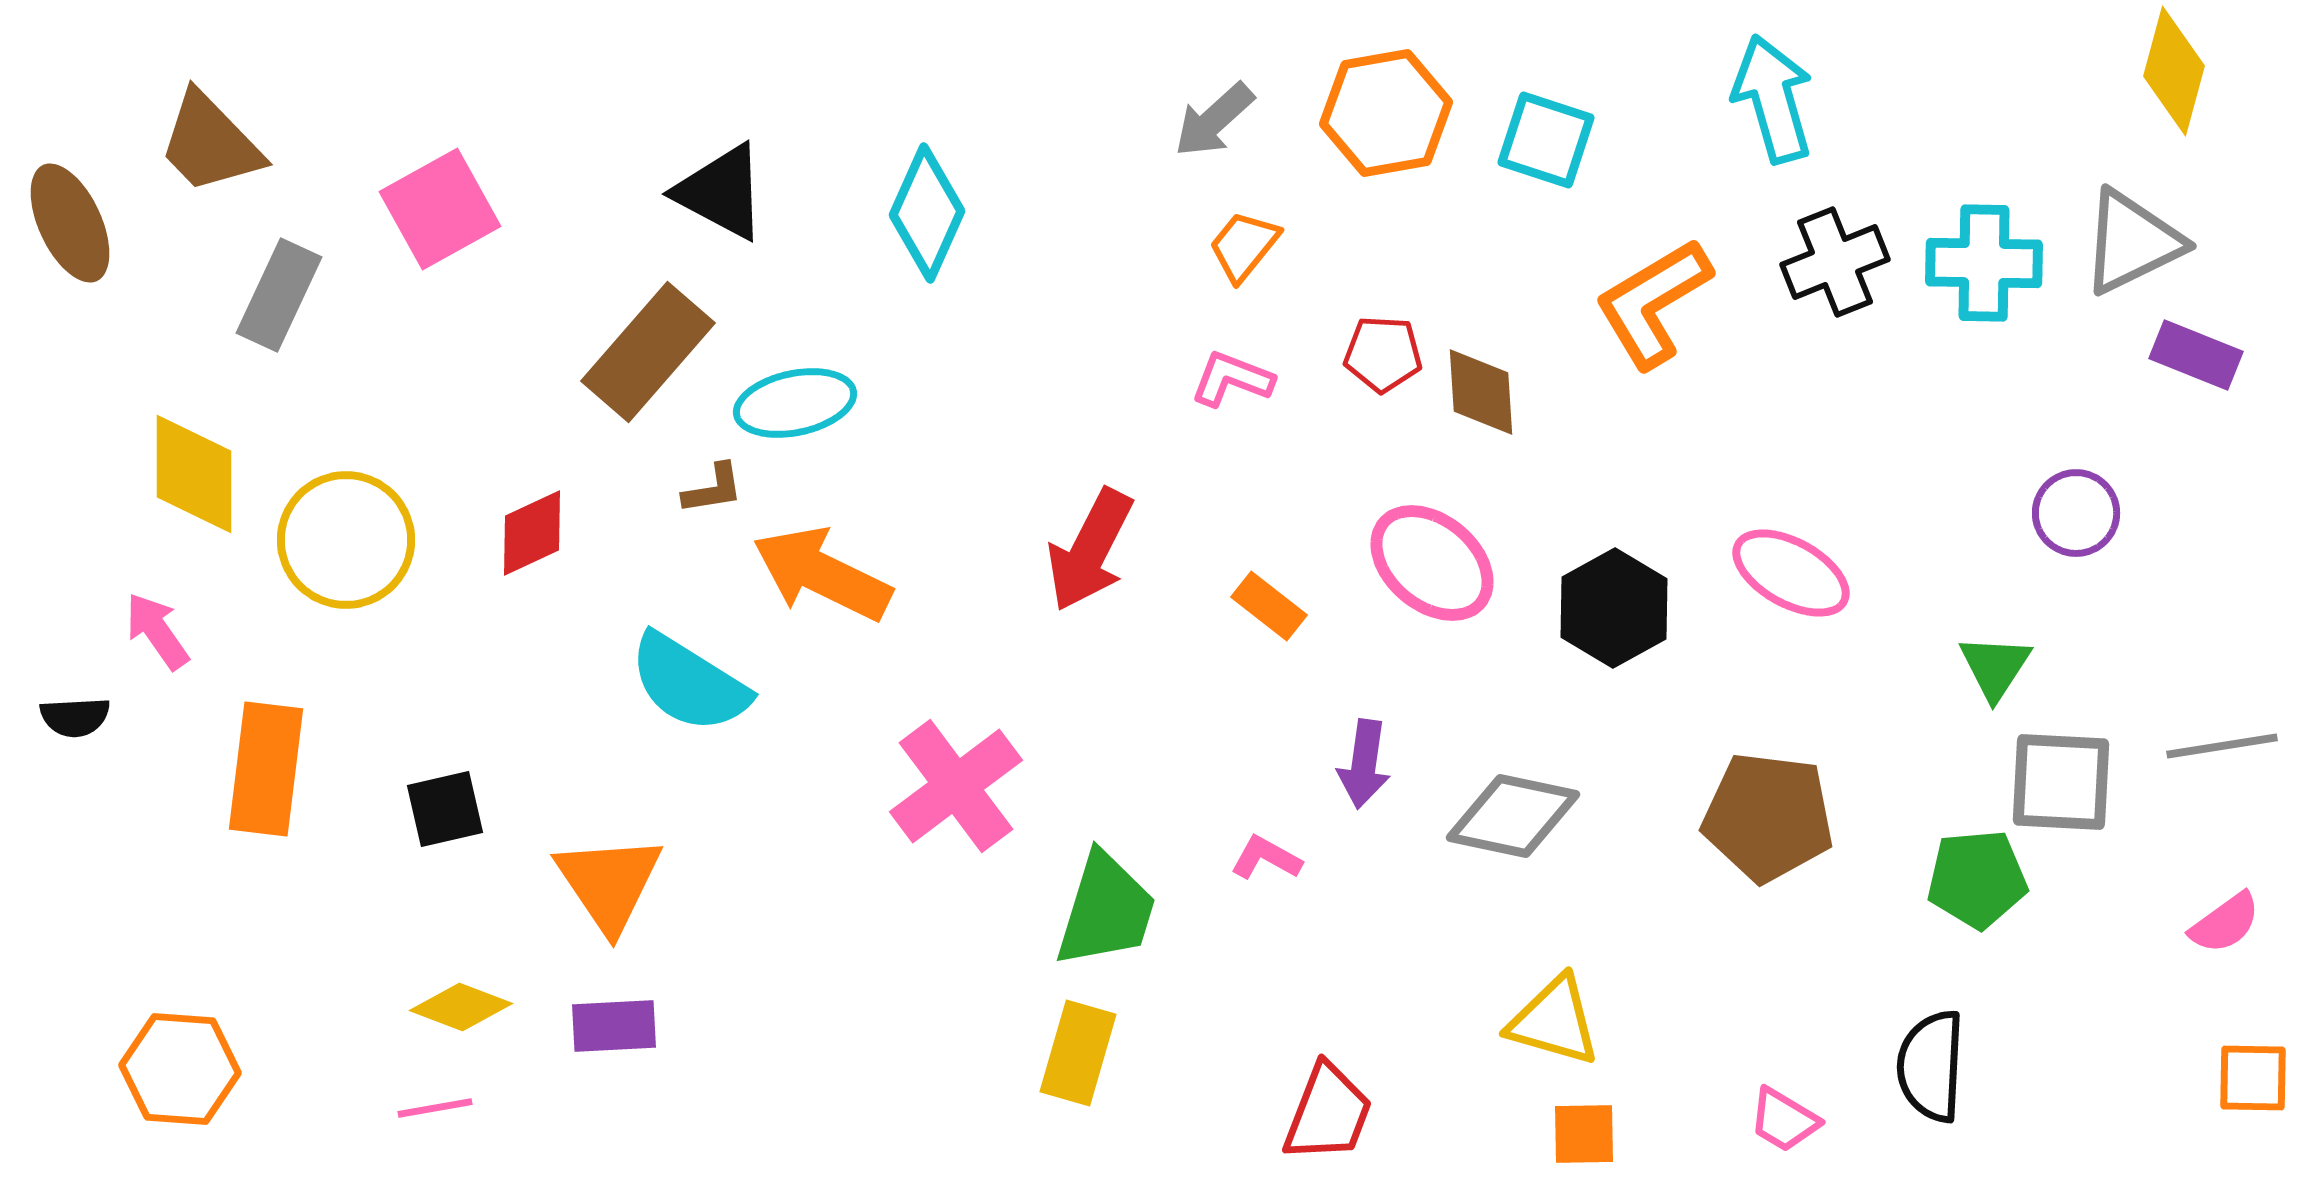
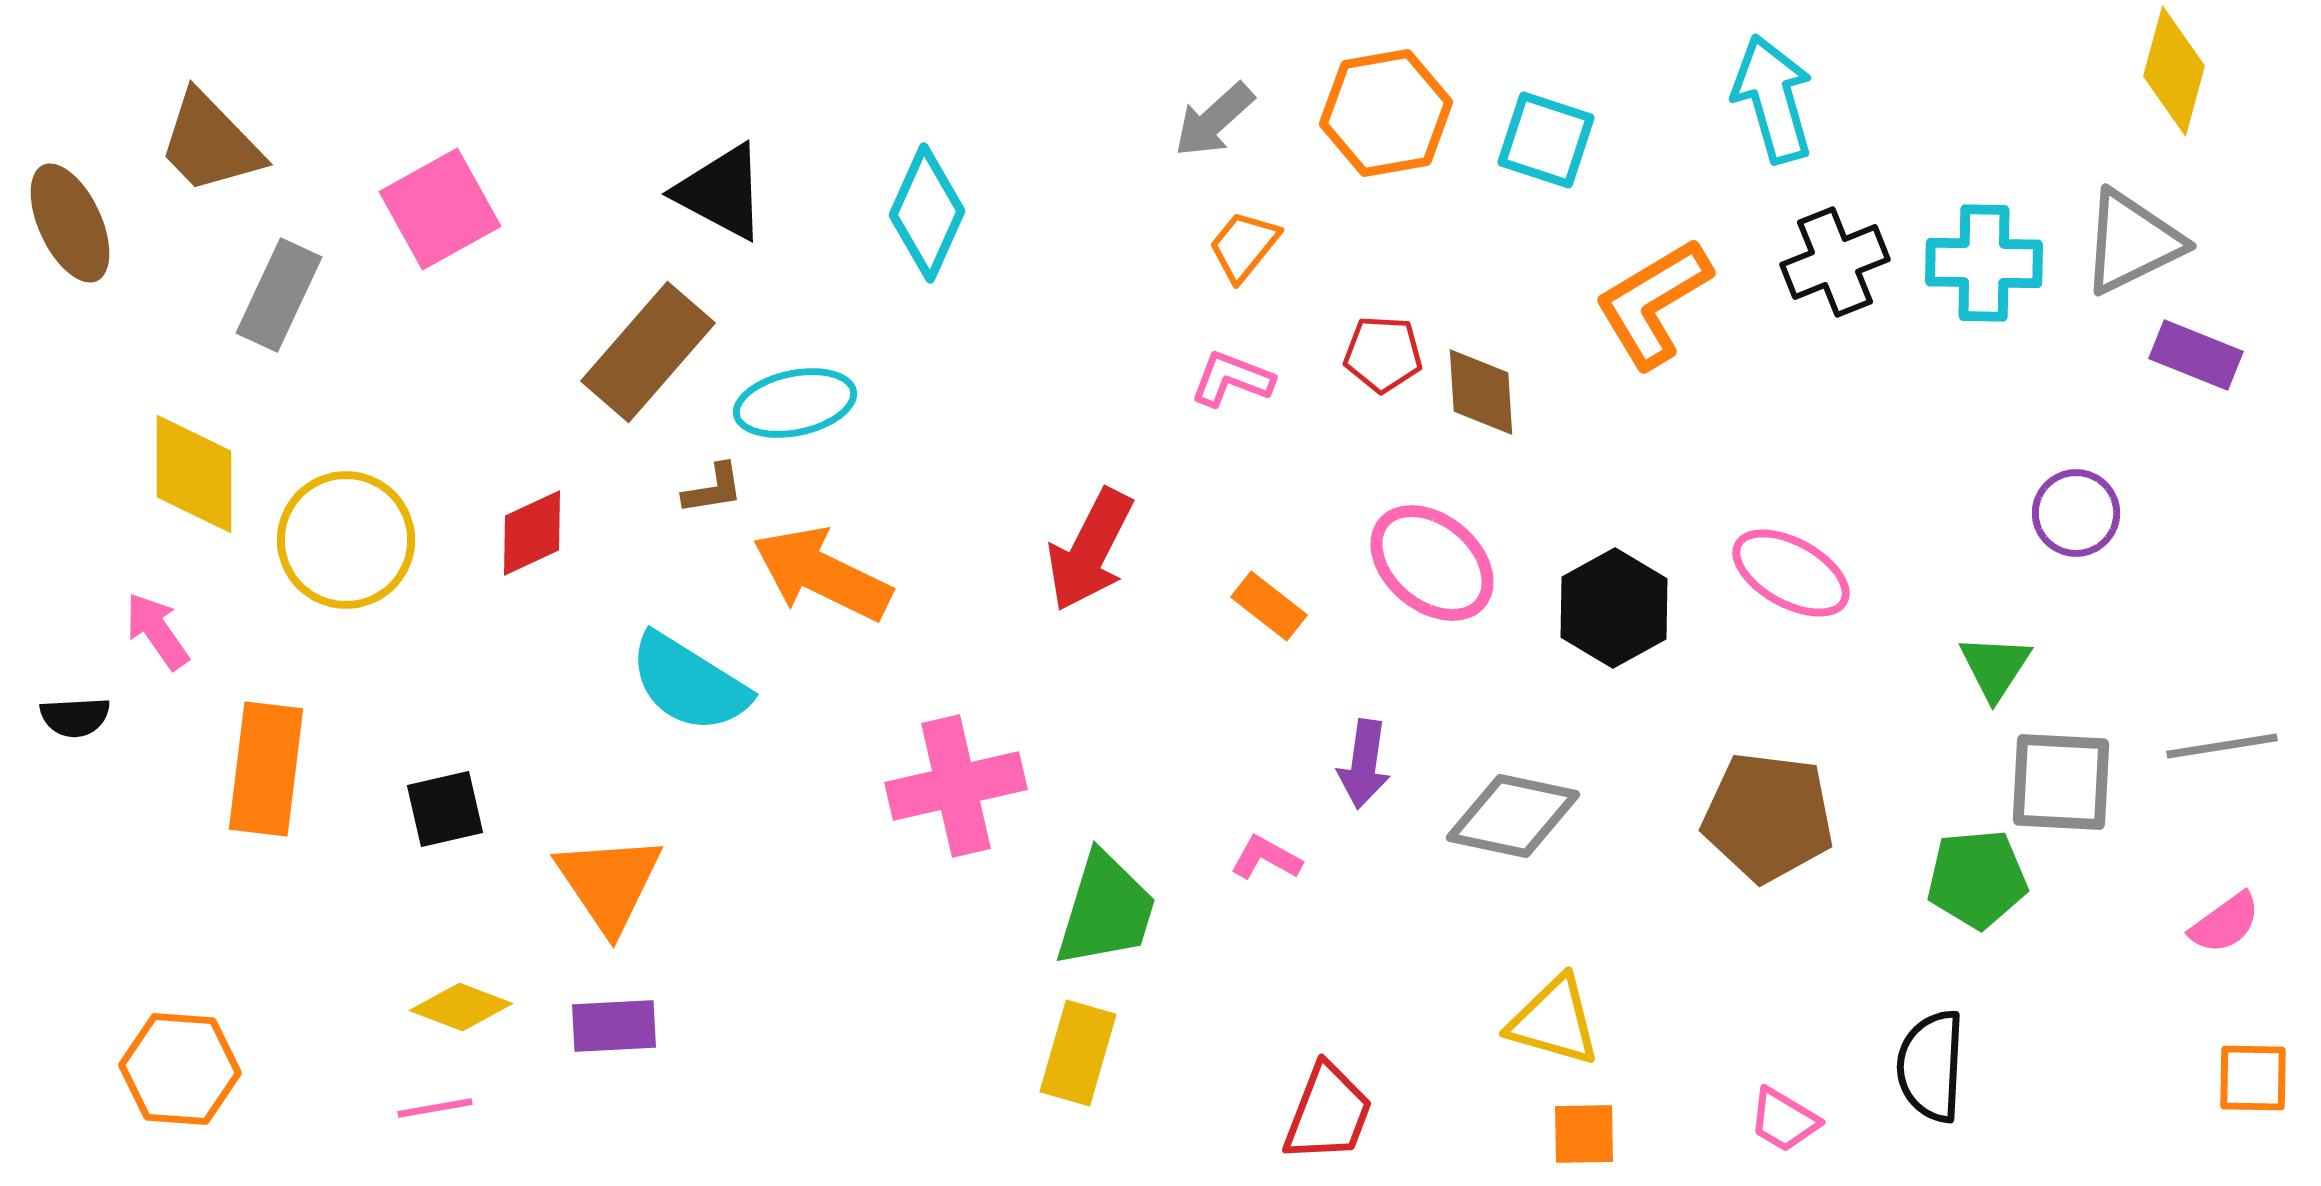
pink cross at (956, 786): rotated 24 degrees clockwise
